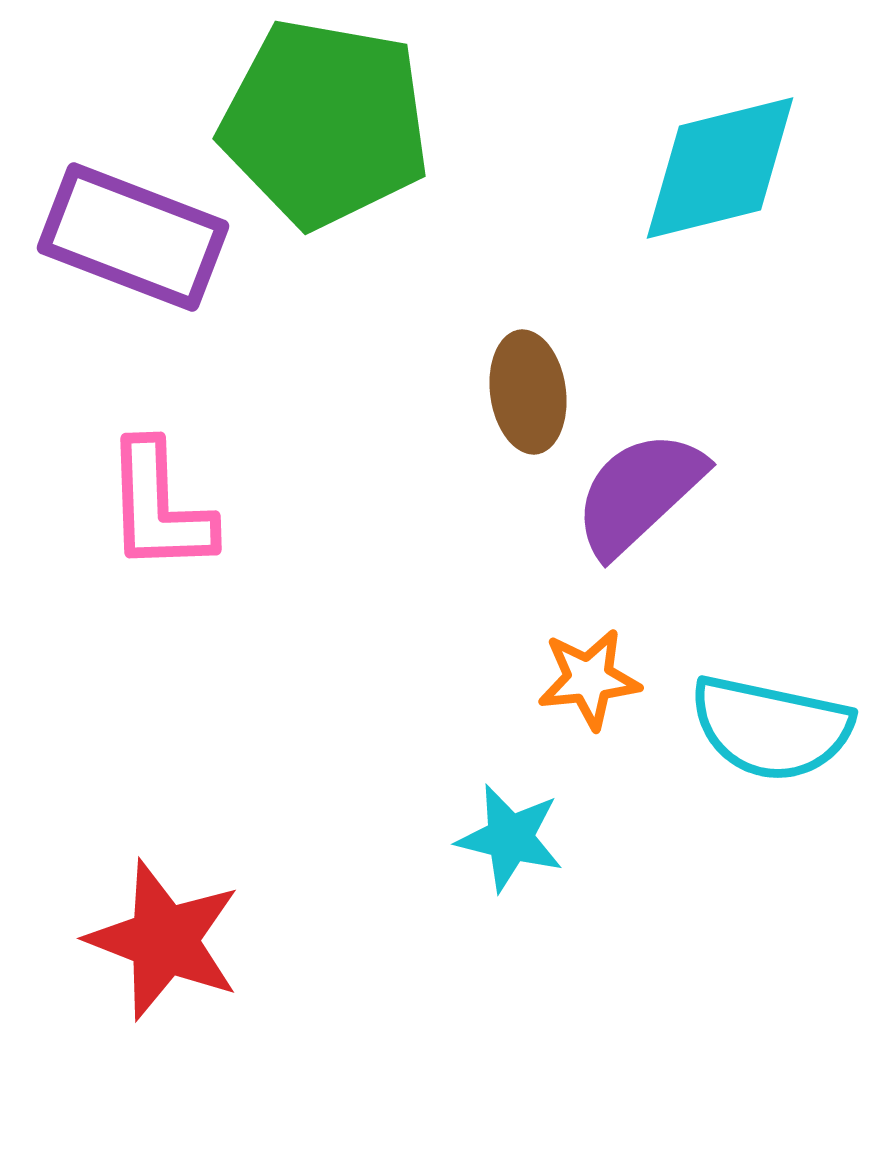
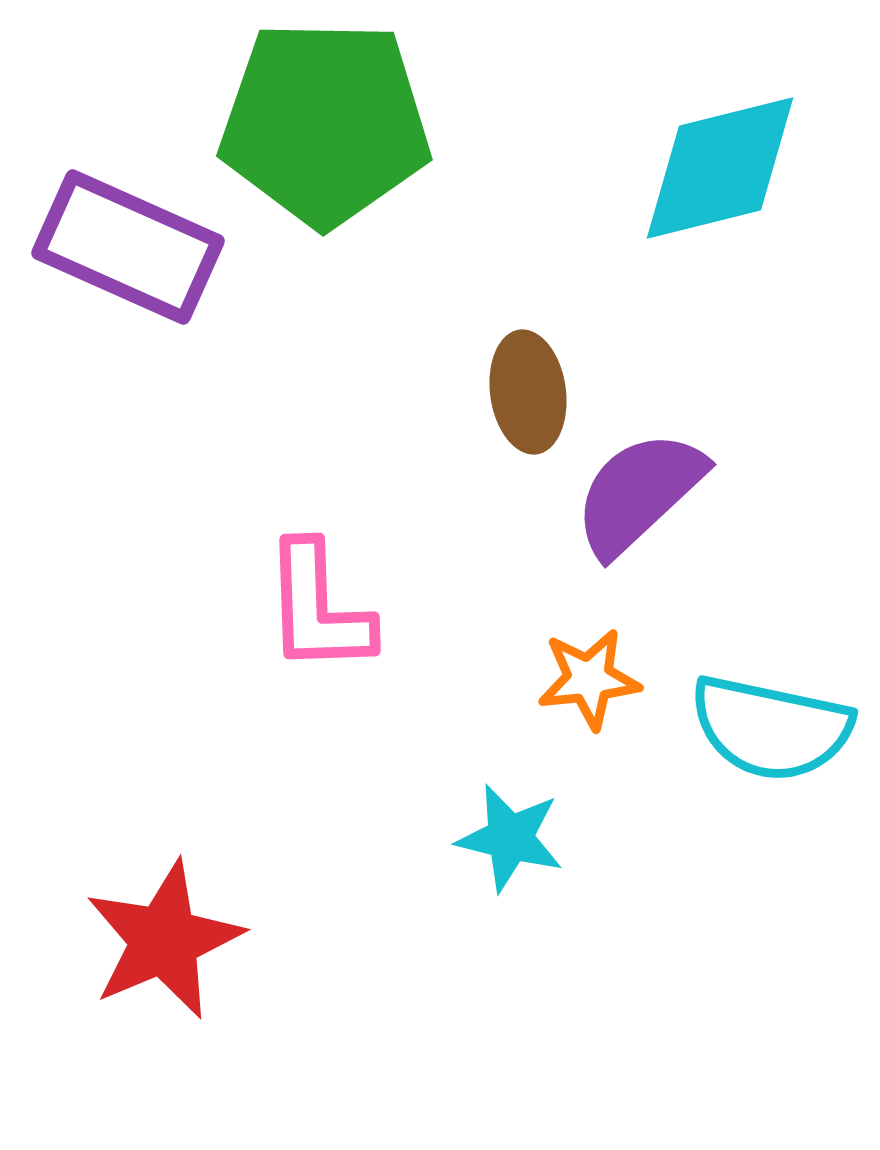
green pentagon: rotated 9 degrees counterclockwise
purple rectangle: moved 5 px left, 10 px down; rotated 3 degrees clockwise
pink L-shape: moved 159 px right, 101 px down
red star: rotated 28 degrees clockwise
